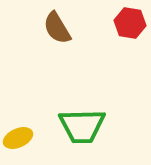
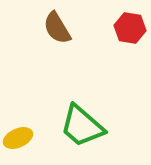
red hexagon: moved 5 px down
green trapezoid: rotated 42 degrees clockwise
